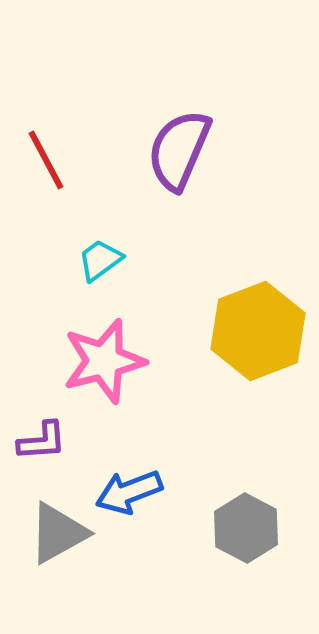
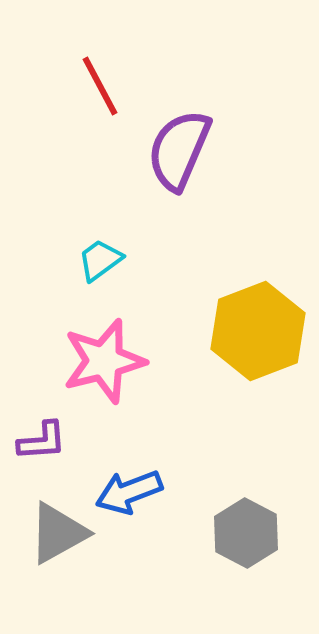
red line: moved 54 px right, 74 px up
gray hexagon: moved 5 px down
